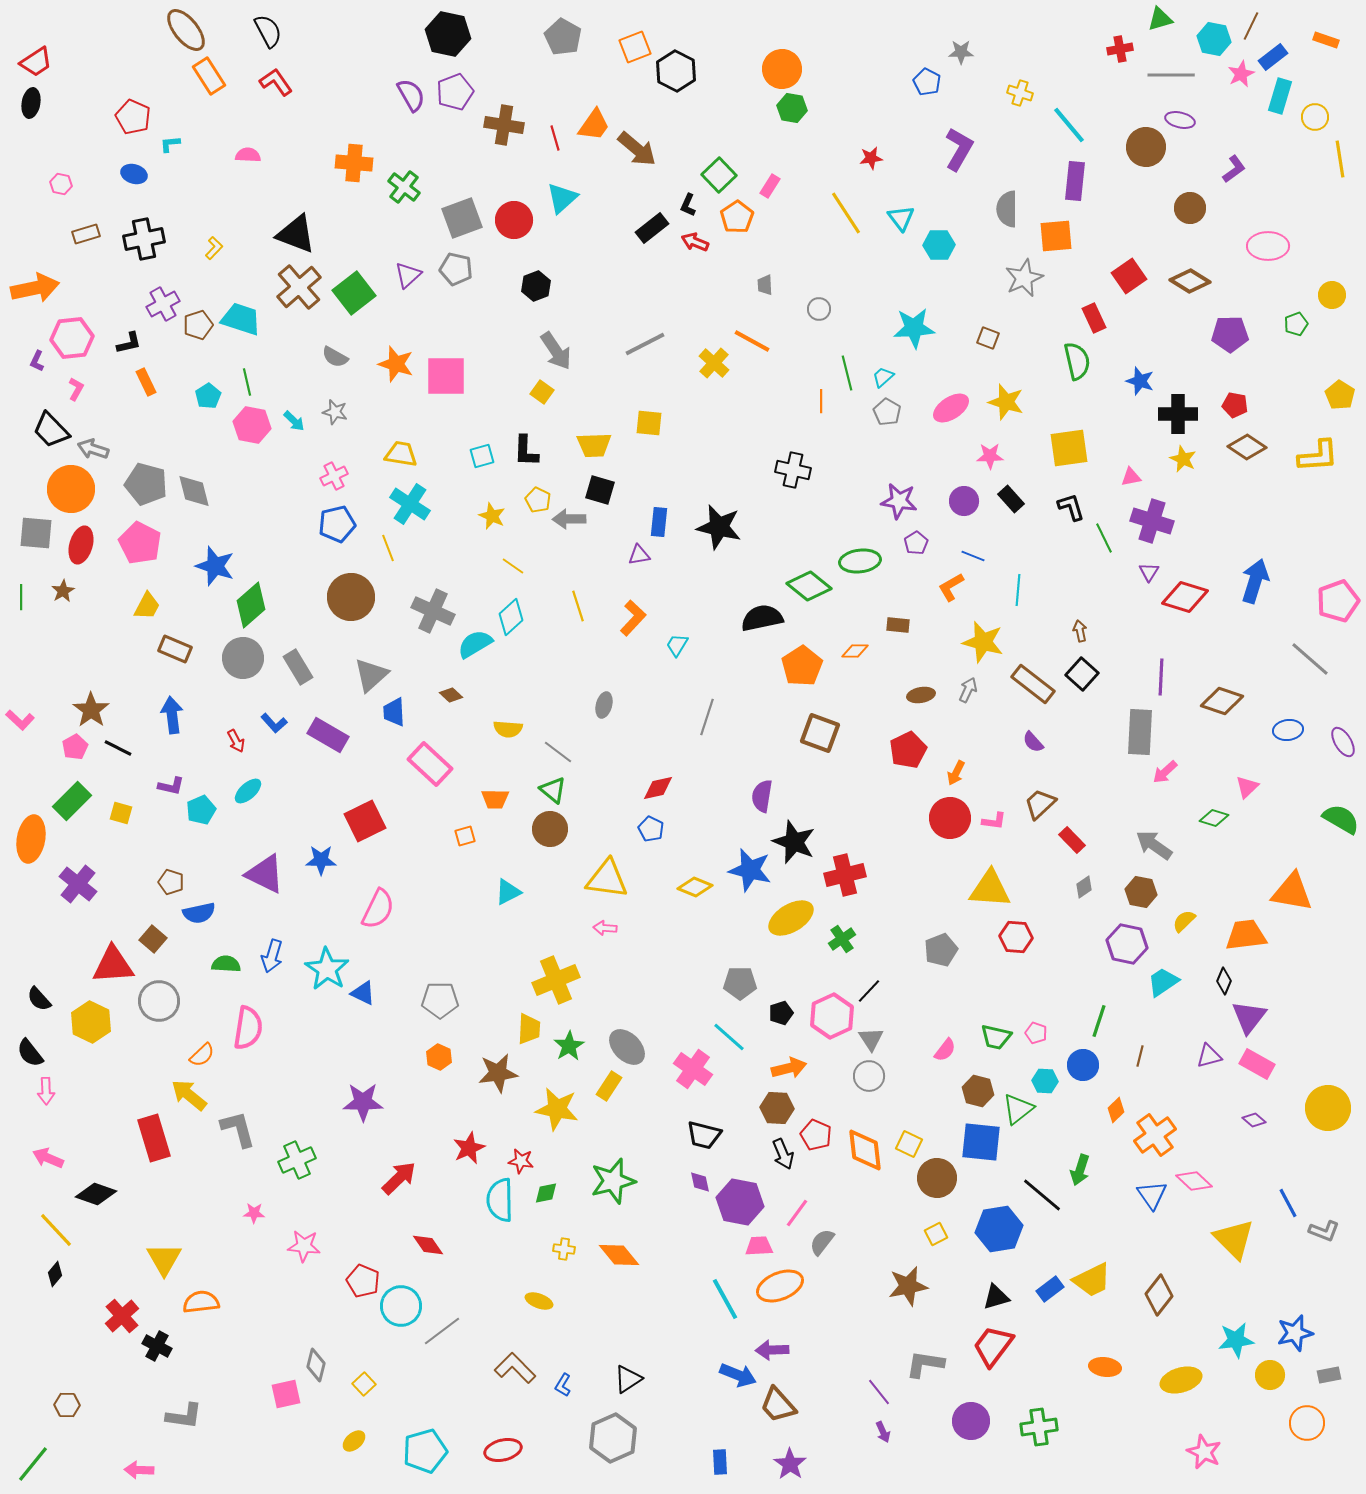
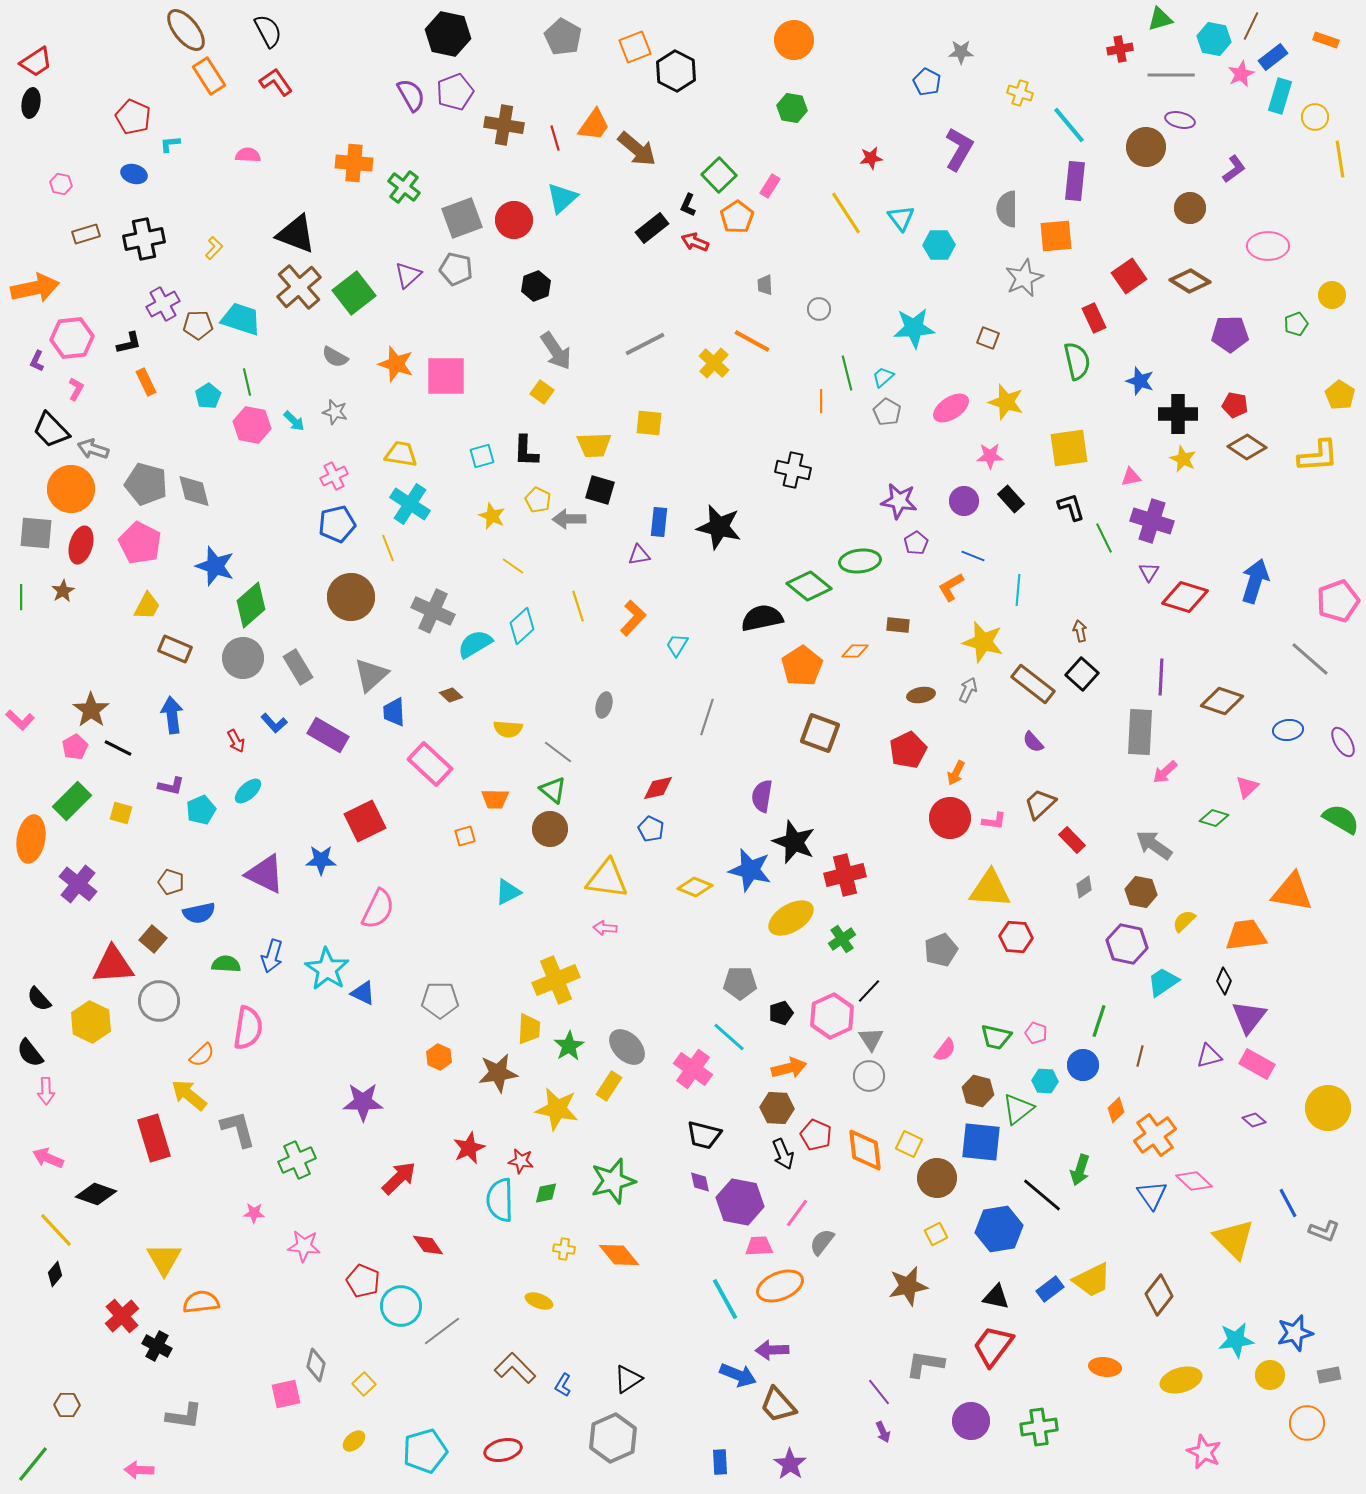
orange circle at (782, 69): moved 12 px right, 29 px up
brown pentagon at (198, 325): rotated 16 degrees clockwise
cyan diamond at (511, 617): moved 11 px right, 9 px down
black triangle at (996, 1297): rotated 28 degrees clockwise
